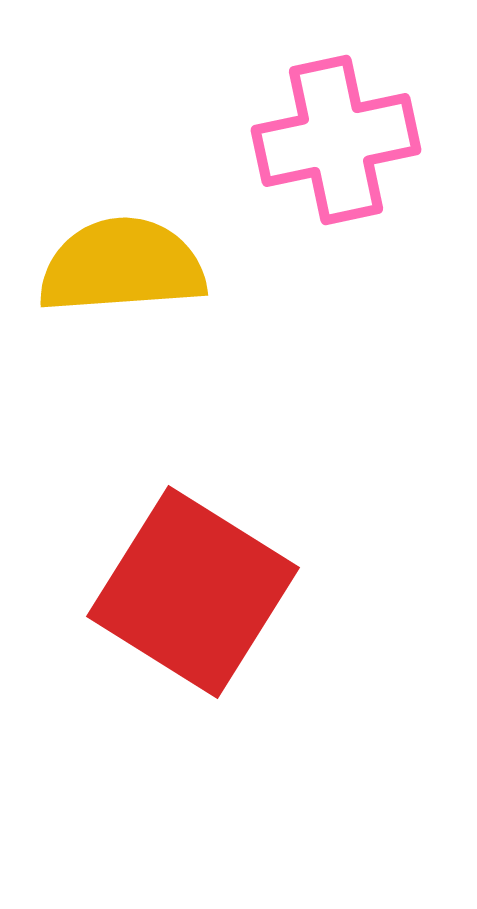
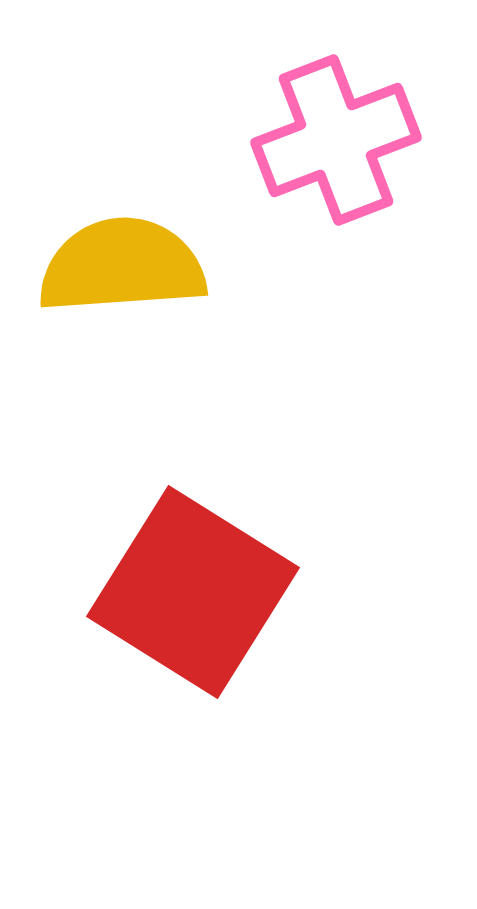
pink cross: rotated 9 degrees counterclockwise
